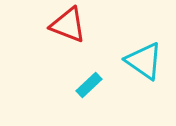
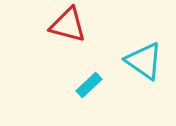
red triangle: rotated 6 degrees counterclockwise
